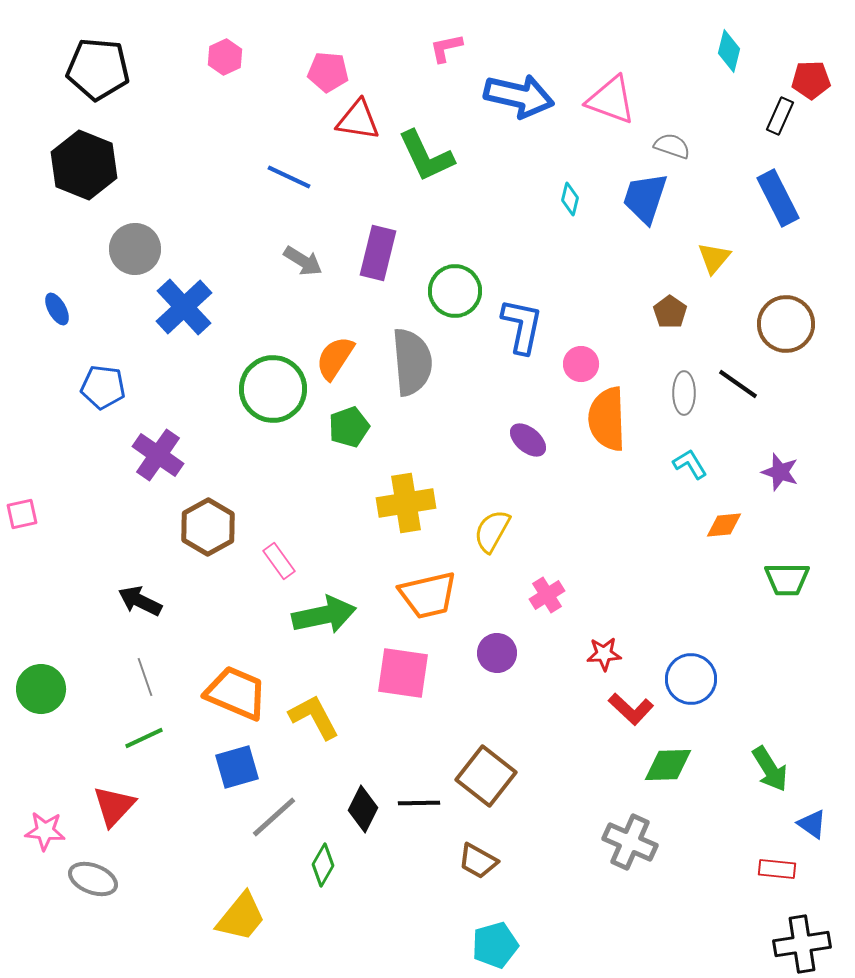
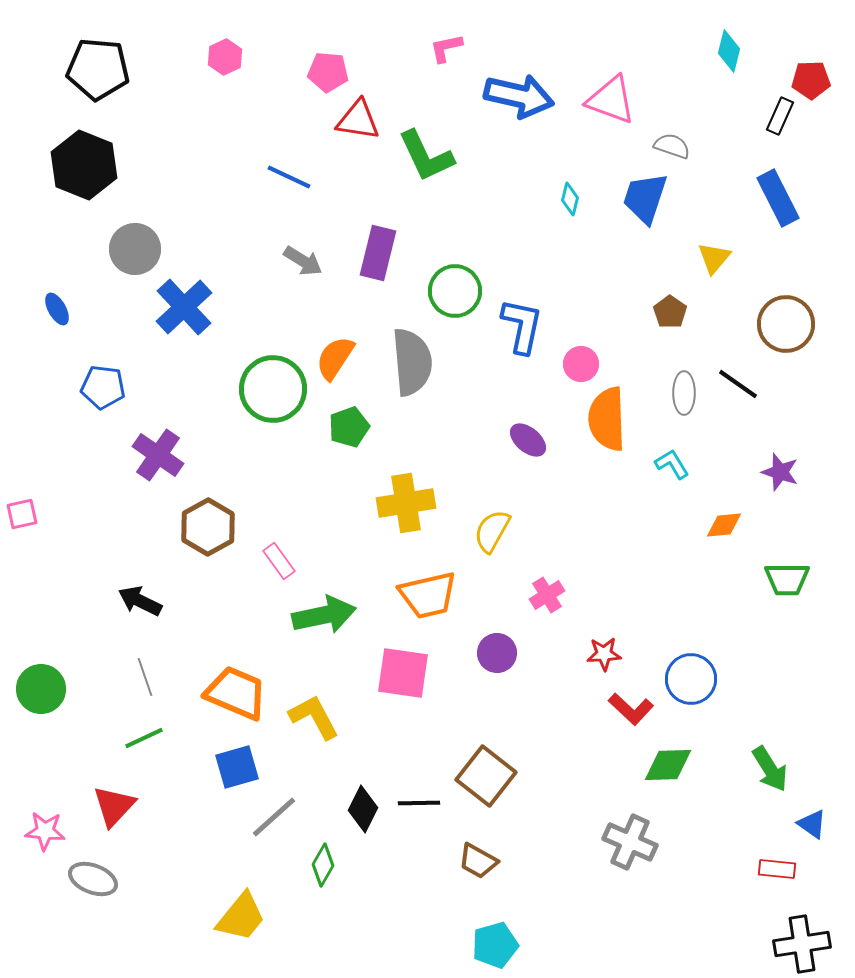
cyan L-shape at (690, 464): moved 18 px left
